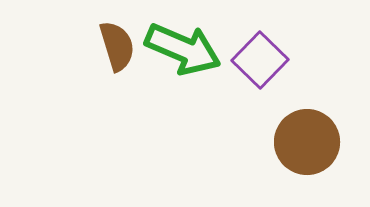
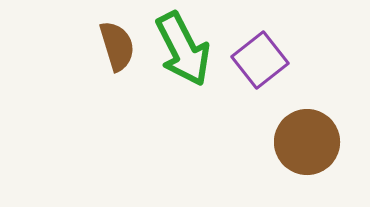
green arrow: rotated 40 degrees clockwise
purple square: rotated 8 degrees clockwise
